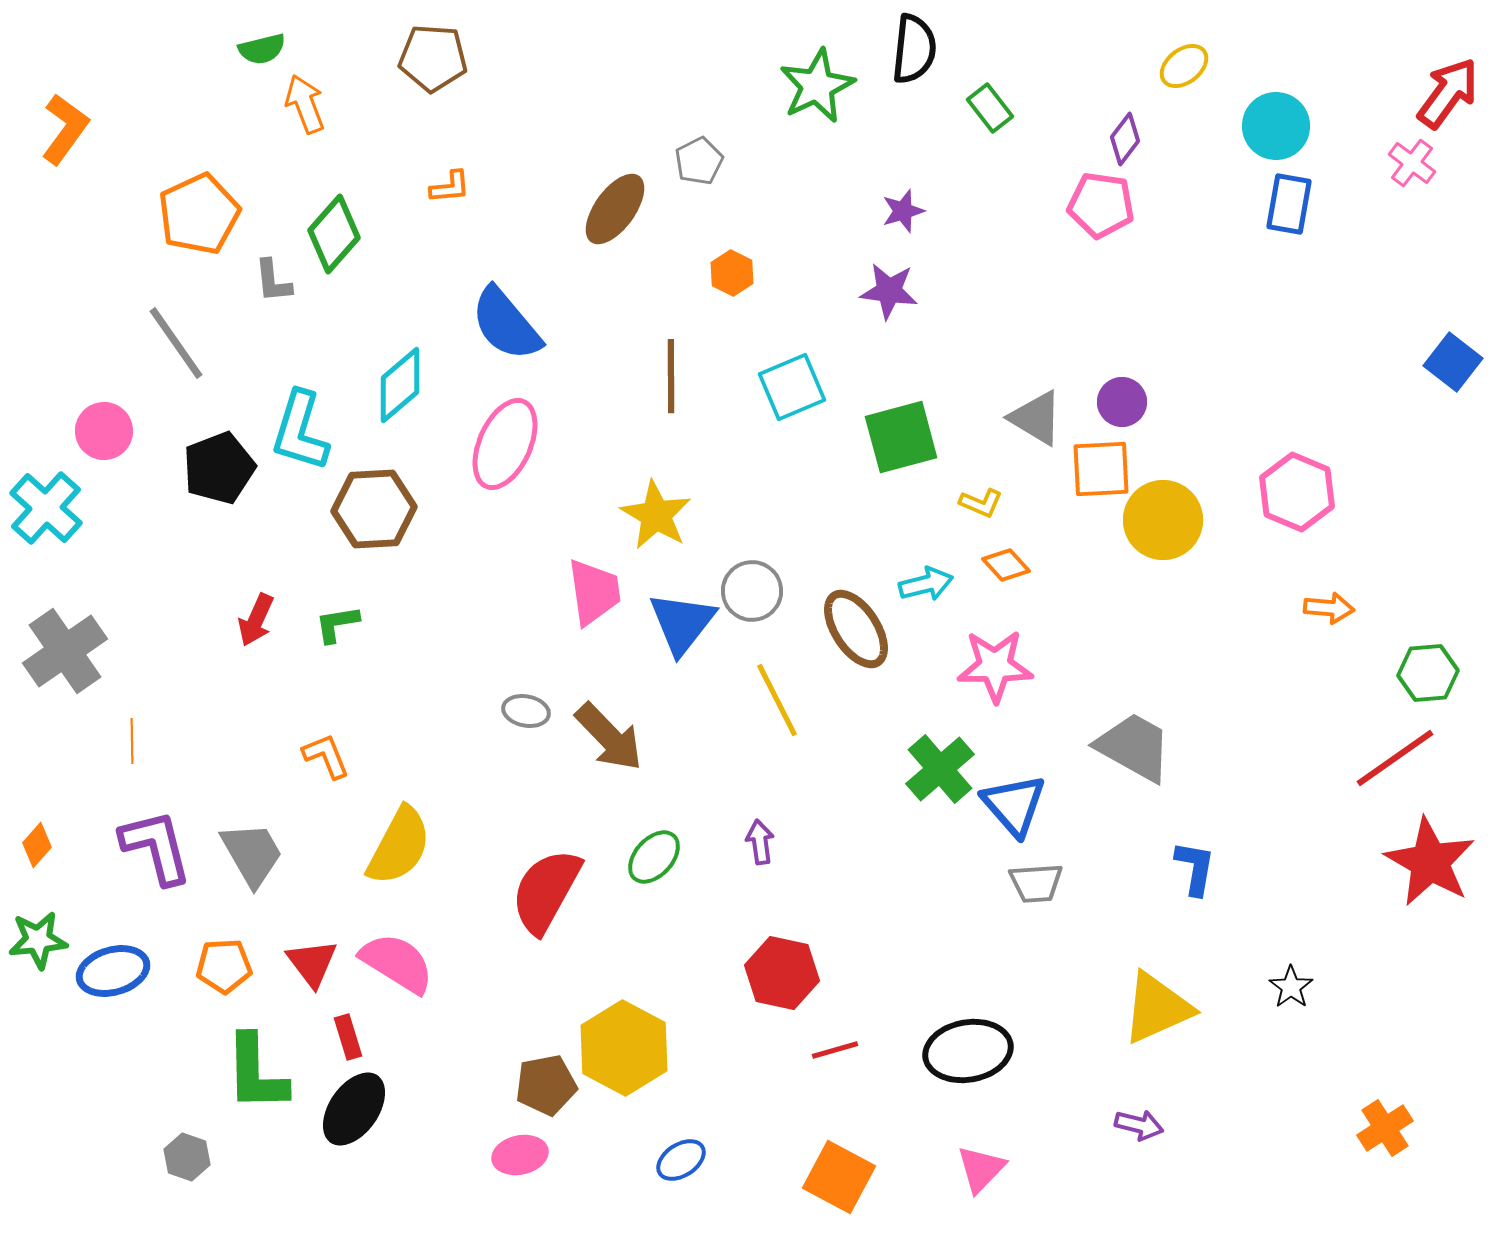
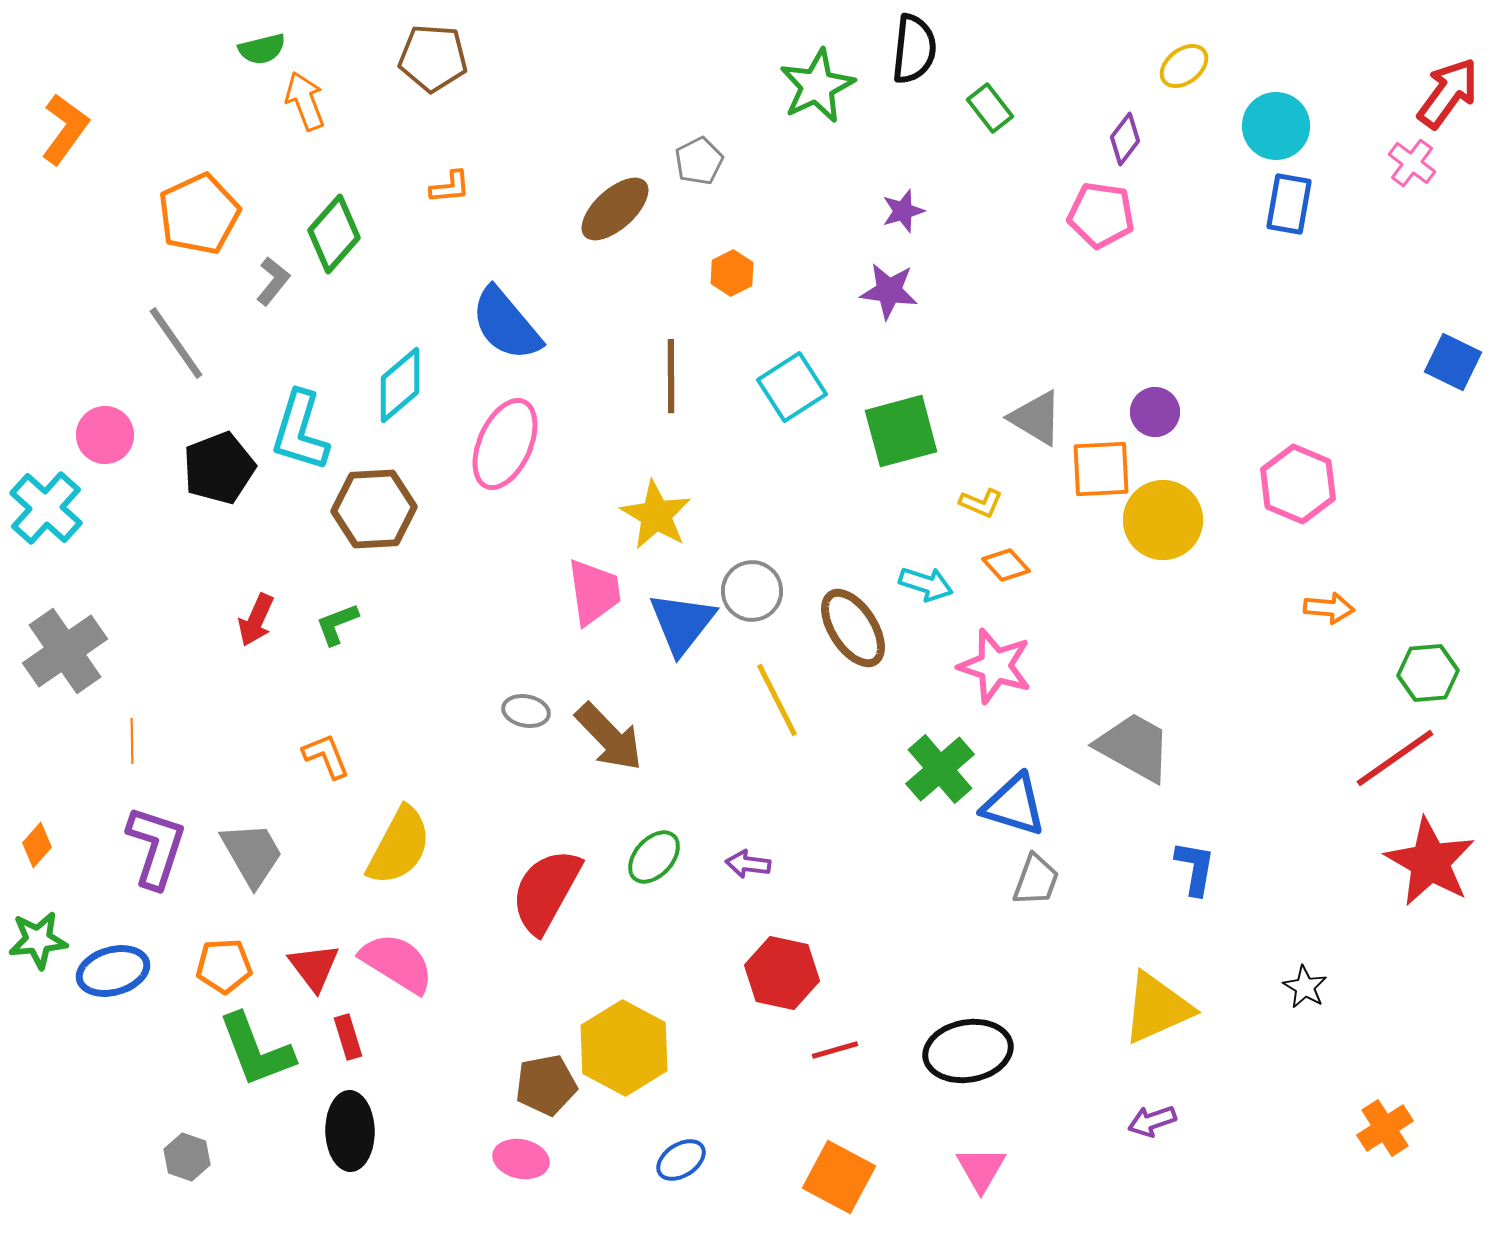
orange arrow at (305, 104): moved 3 px up
pink pentagon at (1101, 205): moved 10 px down
brown ellipse at (615, 209): rotated 12 degrees clockwise
orange hexagon at (732, 273): rotated 6 degrees clockwise
gray L-shape at (273, 281): rotated 135 degrees counterclockwise
blue square at (1453, 362): rotated 12 degrees counterclockwise
cyan square at (792, 387): rotated 10 degrees counterclockwise
purple circle at (1122, 402): moved 33 px right, 10 px down
pink circle at (104, 431): moved 1 px right, 4 px down
green square at (901, 437): moved 6 px up
pink hexagon at (1297, 492): moved 1 px right, 8 px up
cyan arrow at (926, 584): rotated 32 degrees clockwise
green L-shape at (337, 624): rotated 12 degrees counterclockwise
brown ellipse at (856, 629): moved 3 px left, 1 px up
pink star at (995, 666): rotated 18 degrees clockwise
blue triangle at (1014, 805): rotated 32 degrees counterclockwise
purple arrow at (760, 842): moved 12 px left, 22 px down; rotated 75 degrees counterclockwise
purple L-shape at (156, 847): rotated 32 degrees clockwise
gray trapezoid at (1036, 883): moved 3 px up; rotated 66 degrees counterclockwise
red triangle at (312, 963): moved 2 px right, 4 px down
black star at (1291, 987): moved 14 px right; rotated 6 degrees counterclockwise
green L-shape at (256, 1073): moved 23 px up; rotated 20 degrees counterclockwise
black ellipse at (354, 1109): moved 4 px left, 22 px down; rotated 36 degrees counterclockwise
purple arrow at (1139, 1125): moved 13 px right, 4 px up; rotated 147 degrees clockwise
pink ellipse at (520, 1155): moved 1 px right, 4 px down; rotated 24 degrees clockwise
pink triangle at (981, 1169): rotated 14 degrees counterclockwise
